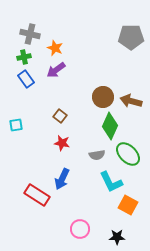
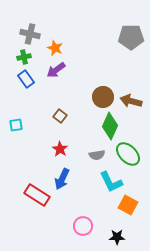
red star: moved 2 px left, 6 px down; rotated 21 degrees clockwise
pink circle: moved 3 px right, 3 px up
